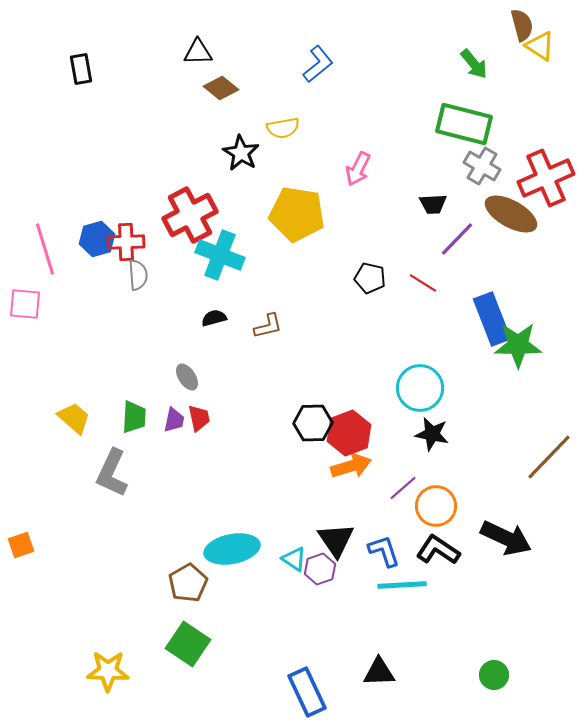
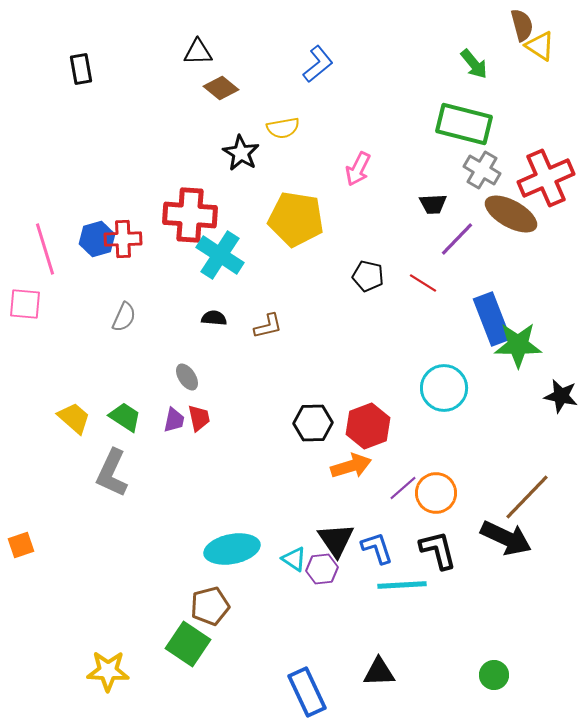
gray cross at (482, 166): moved 4 px down
yellow pentagon at (297, 214): moved 1 px left, 5 px down
red cross at (190, 215): rotated 32 degrees clockwise
red cross at (126, 242): moved 3 px left, 3 px up
cyan cross at (220, 255): rotated 12 degrees clockwise
gray semicircle at (138, 275): moved 14 px left, 42 px down; rotated 28 degrees clockwise
black pentagon at (370, 278): moved 2 px left, 2 px up
black semicircle at (214, 318): rotated 20 degrees clockwise
cyan circle at (420, 388): moved 24 px right
green trapezoid at (134, 417): moved 9 px left; rotated 60 degrees counterclockwise
red hexagon at (349, 433): moved 19 px right, 7 px up
black star at (432, 434): moved 129 px right, 38 px up
brown line at (549, 457): moved 22 px left, 40 px down
orange circle at (436, 506): moved 13 px up
black L-shape at (438, 550): rotated 42 degrees clockwise
blue L-shape at (384, 551): moved 7 px left, 3 px up
purple hexagon at (320, 569): moved 2 px right; rotated 12 degrees clockwise
brown pentagon at (188, 583): moved 22 px right, 23 px down; rotated 15 degrees clockwise
